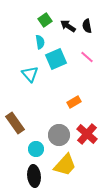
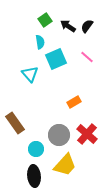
black semicircle: rotated 48 degrees clockwise
